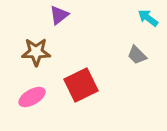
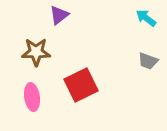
cyan arrow: moved 2 px left
gray trapezoid: moved 11 px right, 6 px down; rotated 25 degrees counterclockwise
pink ellipse: rotated 68 degrees counterclockwise
